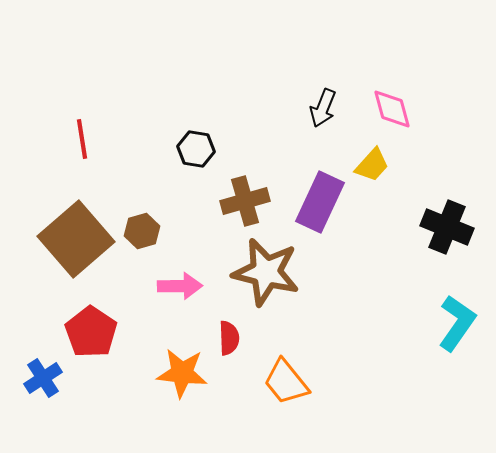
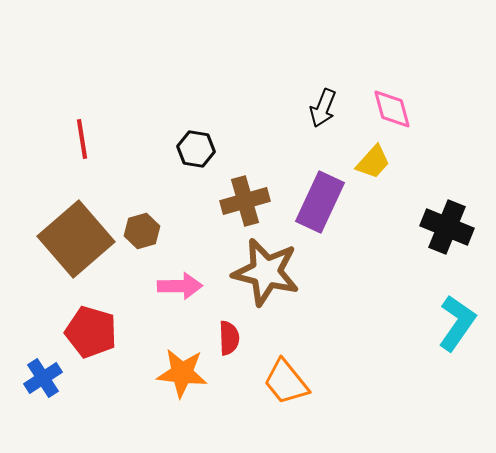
yellow trapezoid: moved 1 px right, 3 px up
red pentagon: rotated 18 degrees counterclockwise
